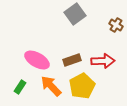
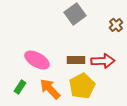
brown cross: rotated 16 degrees clockwise
brown rectangle: moved 4 px right; rotated 18 degrees clockwise
orange arrow: moved 1 px left, 3 px down
